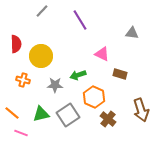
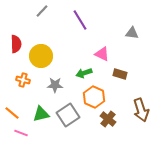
green arrow: moved 6 px right, 2 px up
